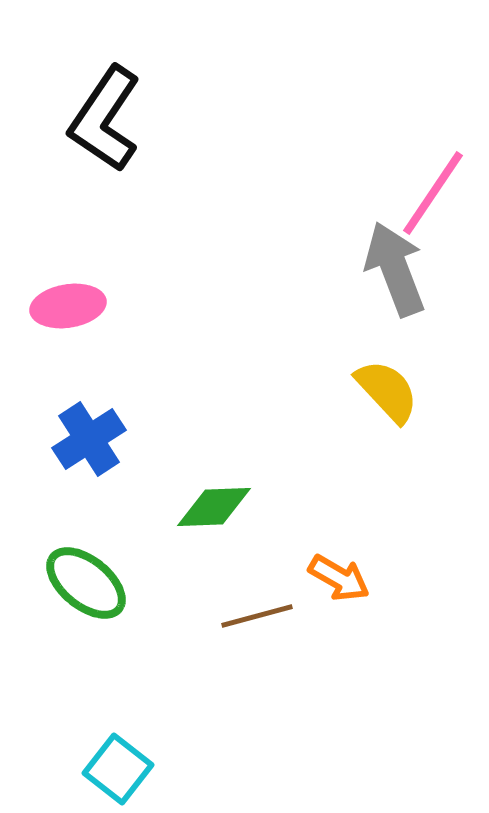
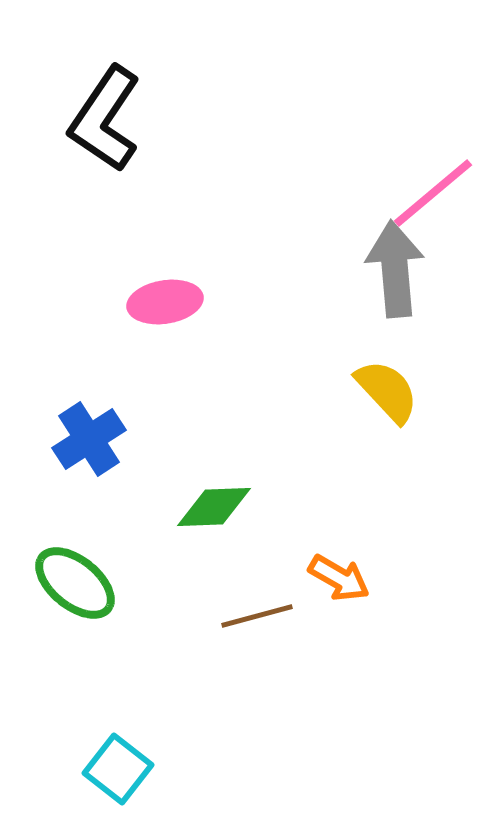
pink line: rotated 16 degrees clockwise
gray arrow: rotated 16 degrees clockwise
pink ellipse: moved 97 px right, 4 px up
green ellipse: moved 11 px left
